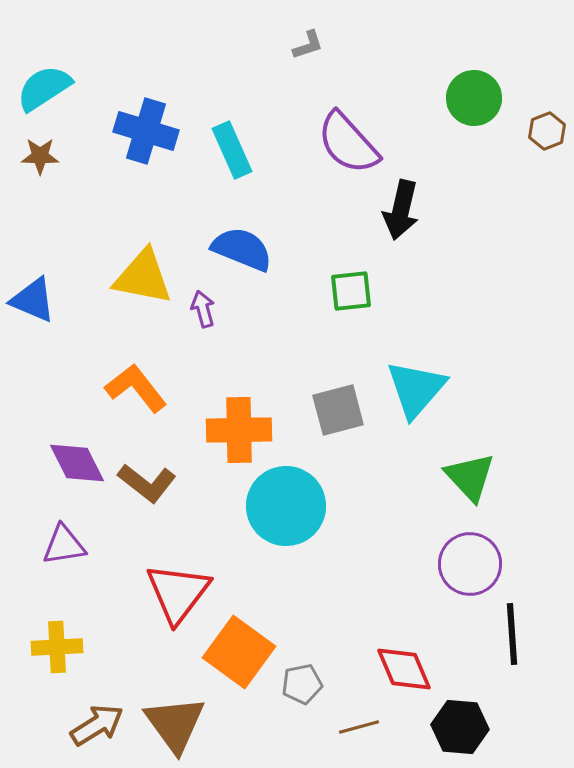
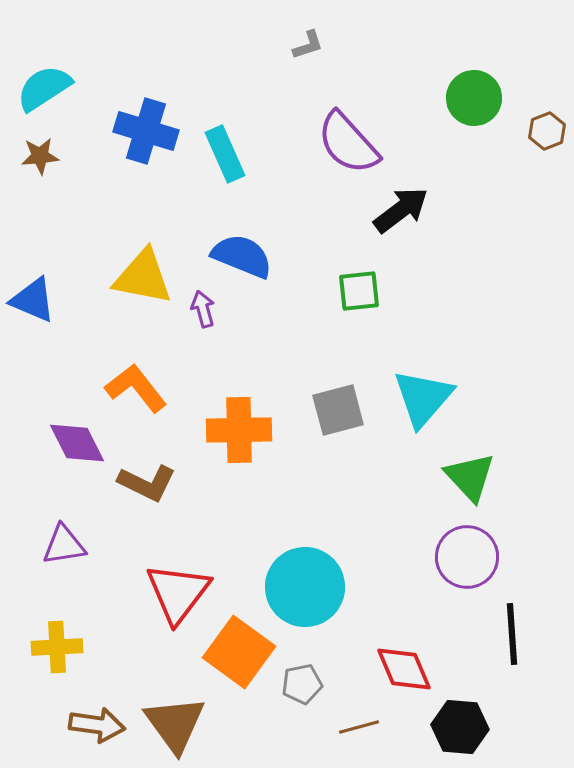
cyan rectangle: moved 7 px left, 4 px down
brown star: rotated 6 degrees counterclockwise
black arrow: rotated 140 degrees counterclockwise
blue semicircle: moved 7 px down
green square: moved 8 px right
cyan triangle: moved 7 px right, 9 px down
purple diamond: moved 20 px up
brown L-shape: rotated 12 degrees counterclockwise
cyan circle: moved 19 px right, 81 px down
purple circle: moved 3 px left, 7 px up
brown arrow: rotated 40 degrees clockwise
